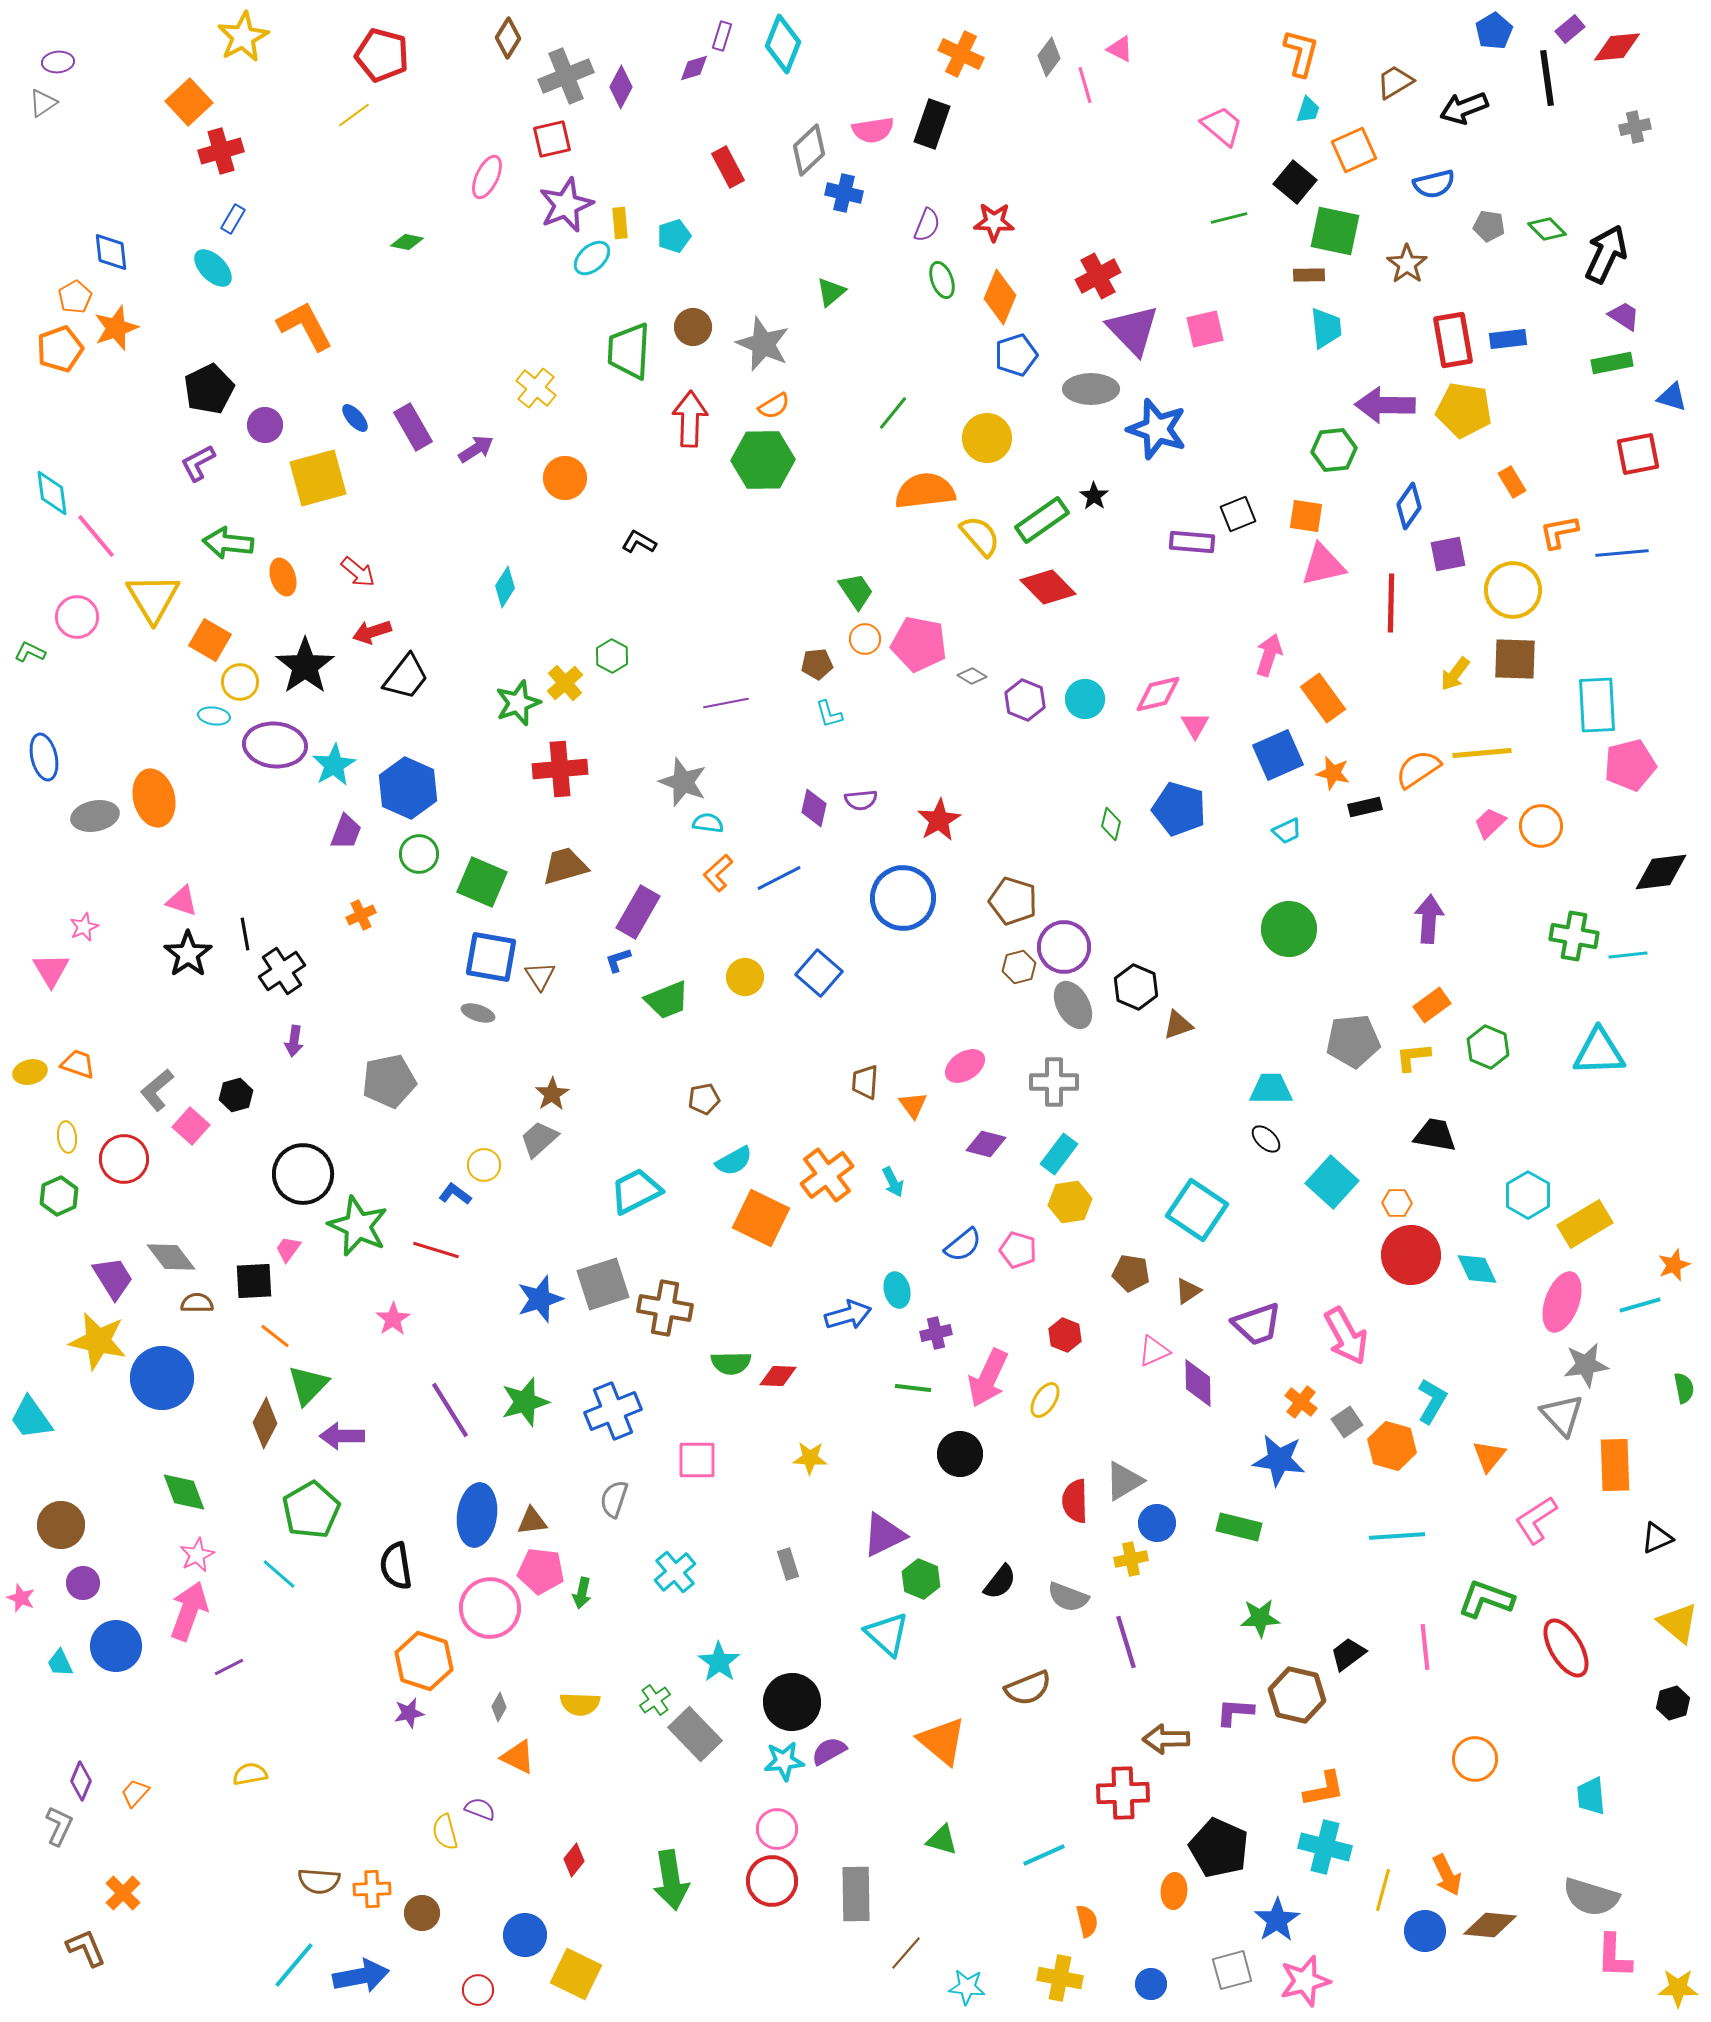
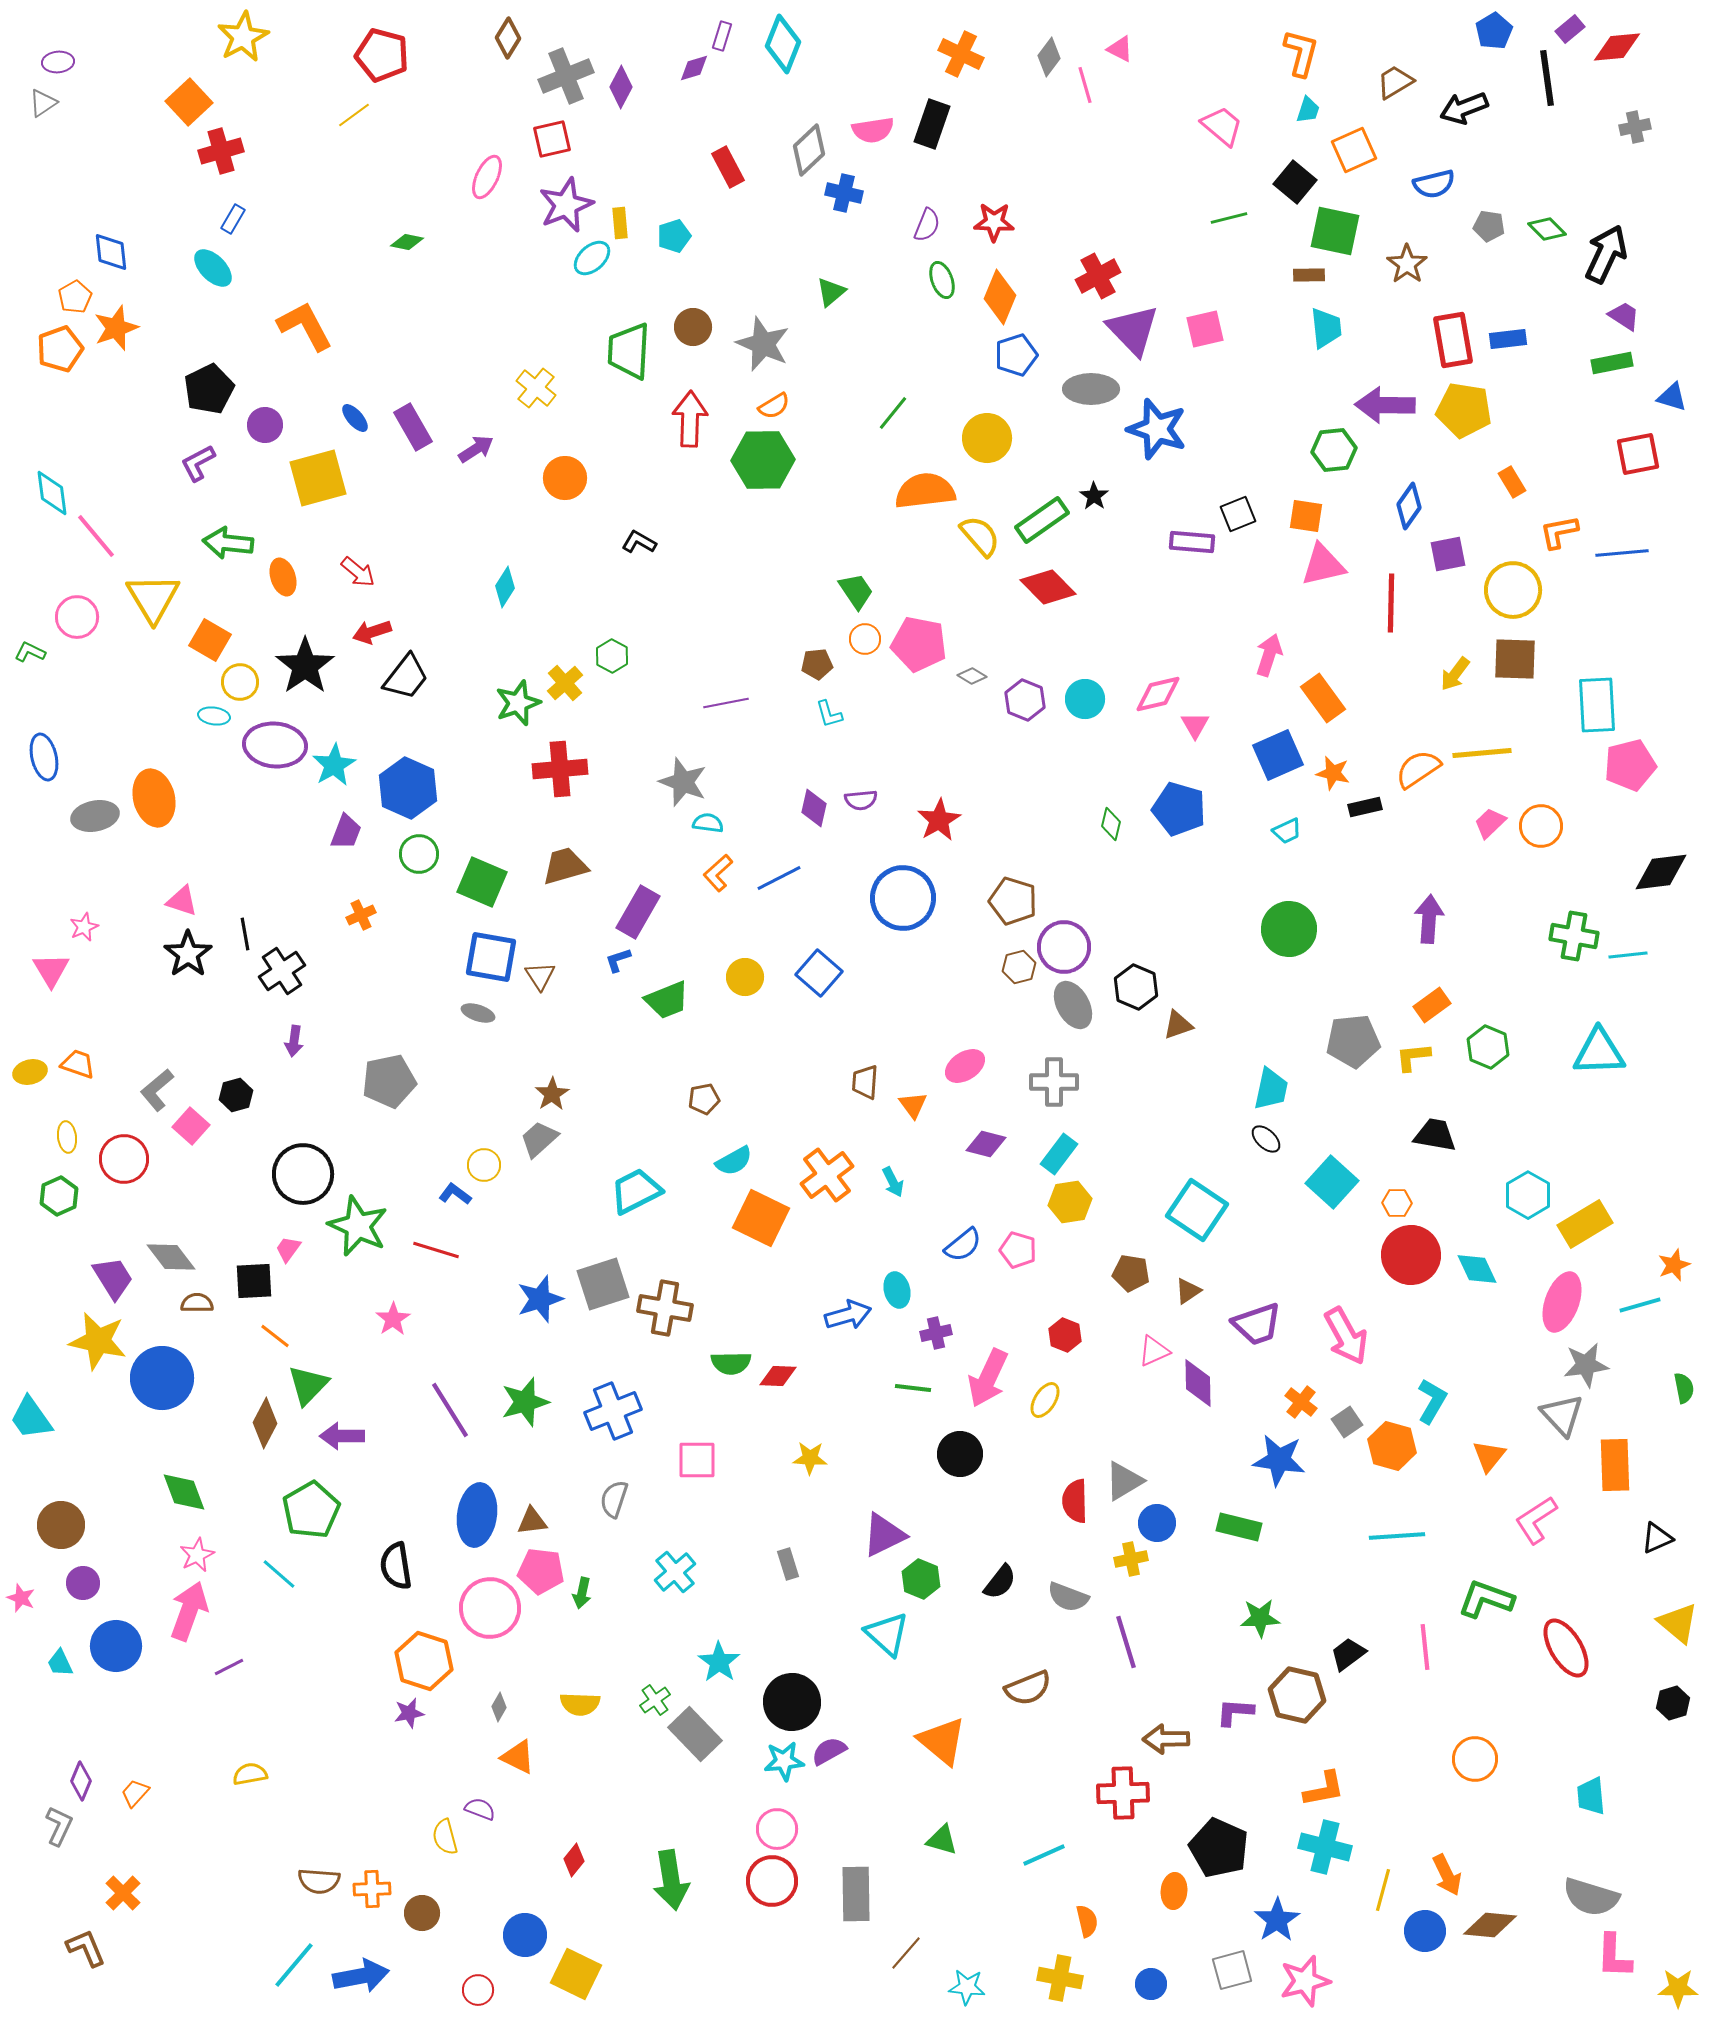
cyan trapezoid at (1271, 1089): rotated 102 degrees clockwise
yellow semicircle at (445, 1832): moved 5 px down
